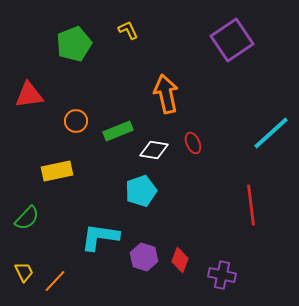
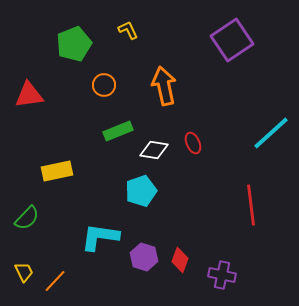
orange arrow: moved 2 px left, 8 px up
orange circle: moved 28 px right, 36 px up
